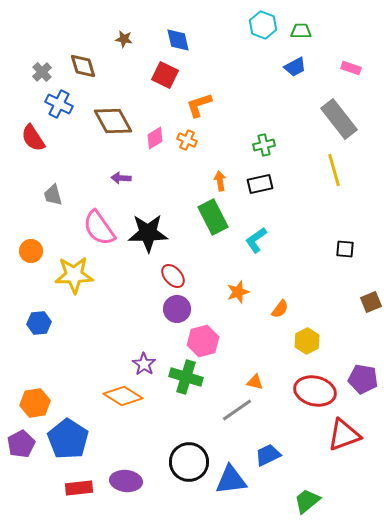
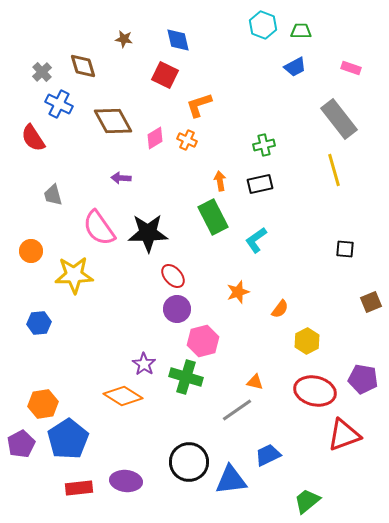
orange hexagon at (35, 403): moved 8 px right, 1 px down
blue pentagon at (68, 439): rotated 6 degrees clockwise
